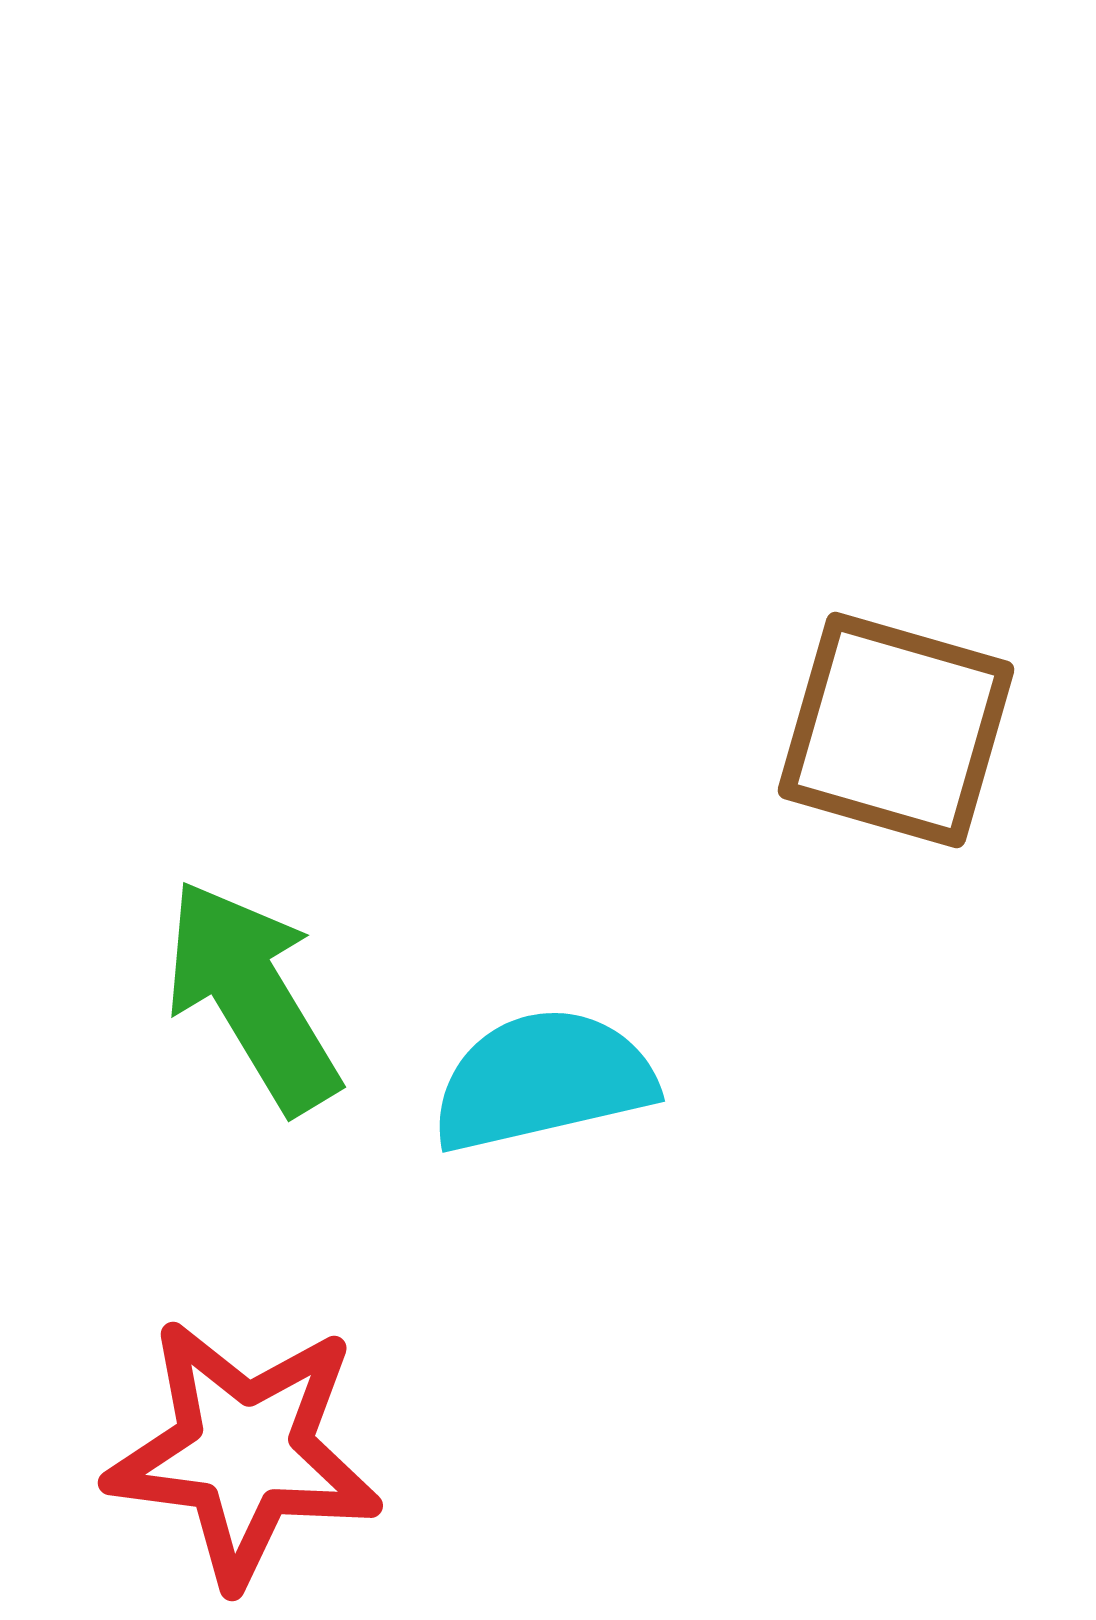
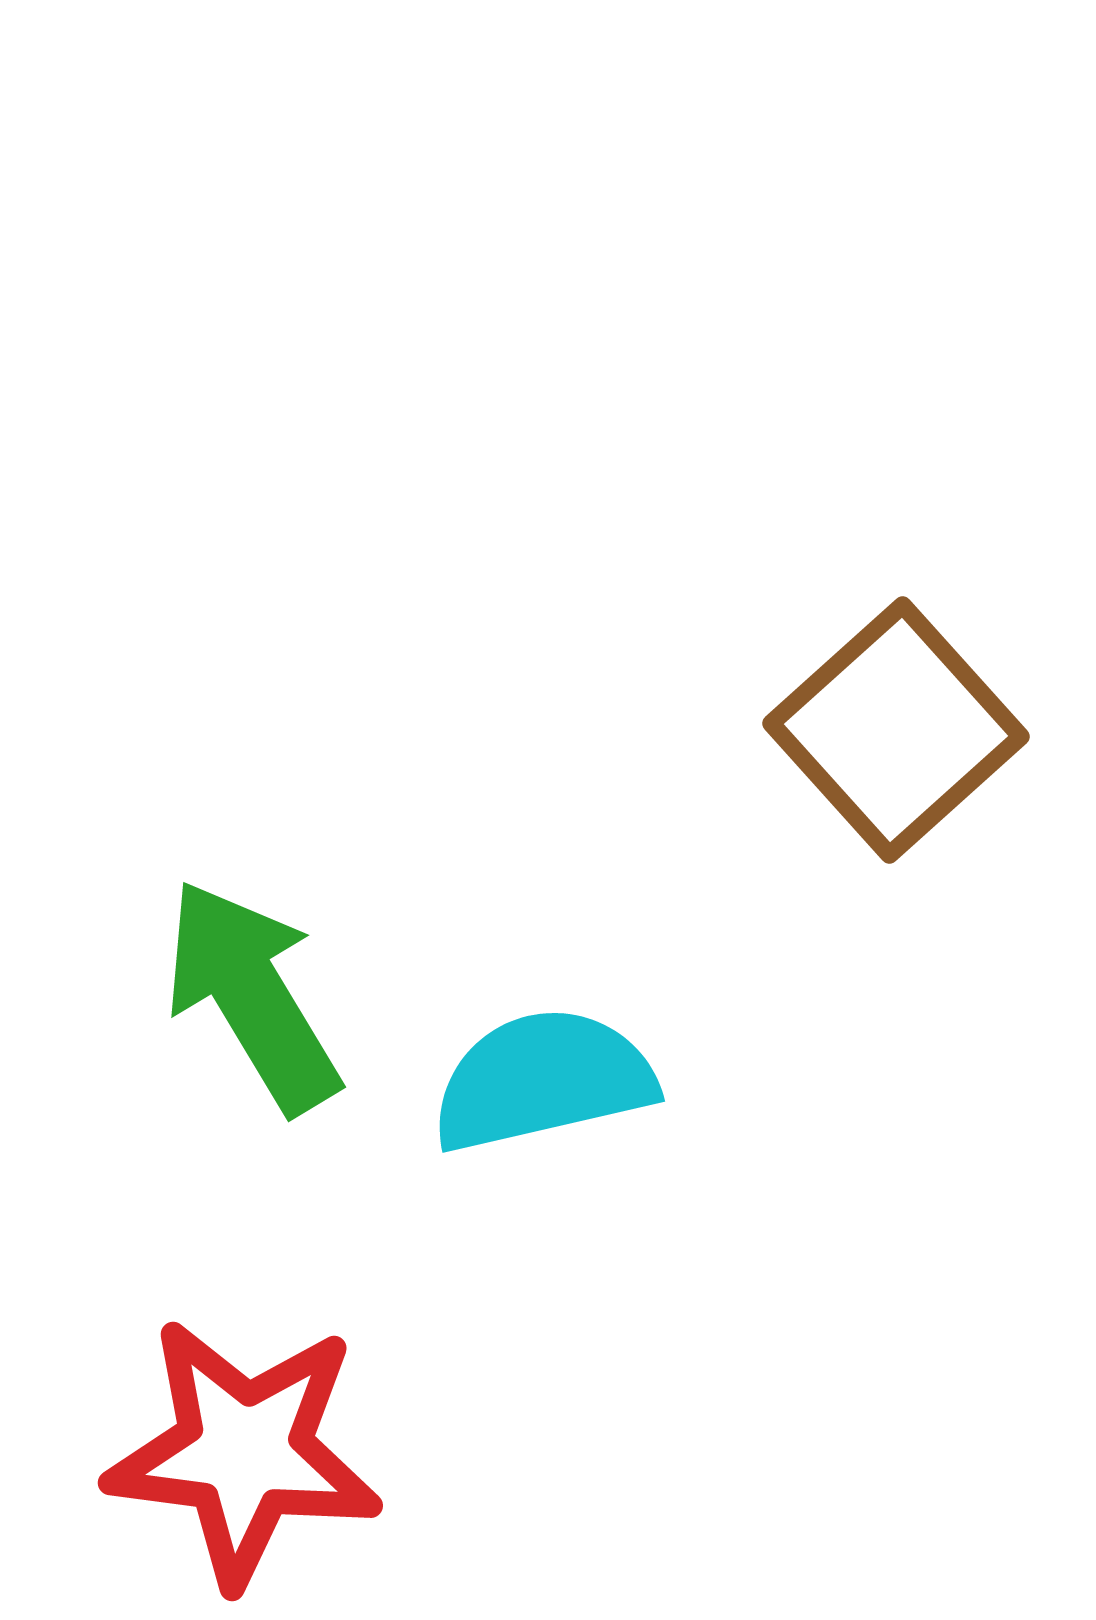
brown square: rotated 32 degrees clockwise
